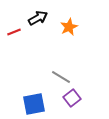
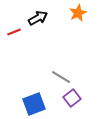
orange star: moved 9 px right, 14 px up
blue square: rotated 10 degrees counterclockwise
